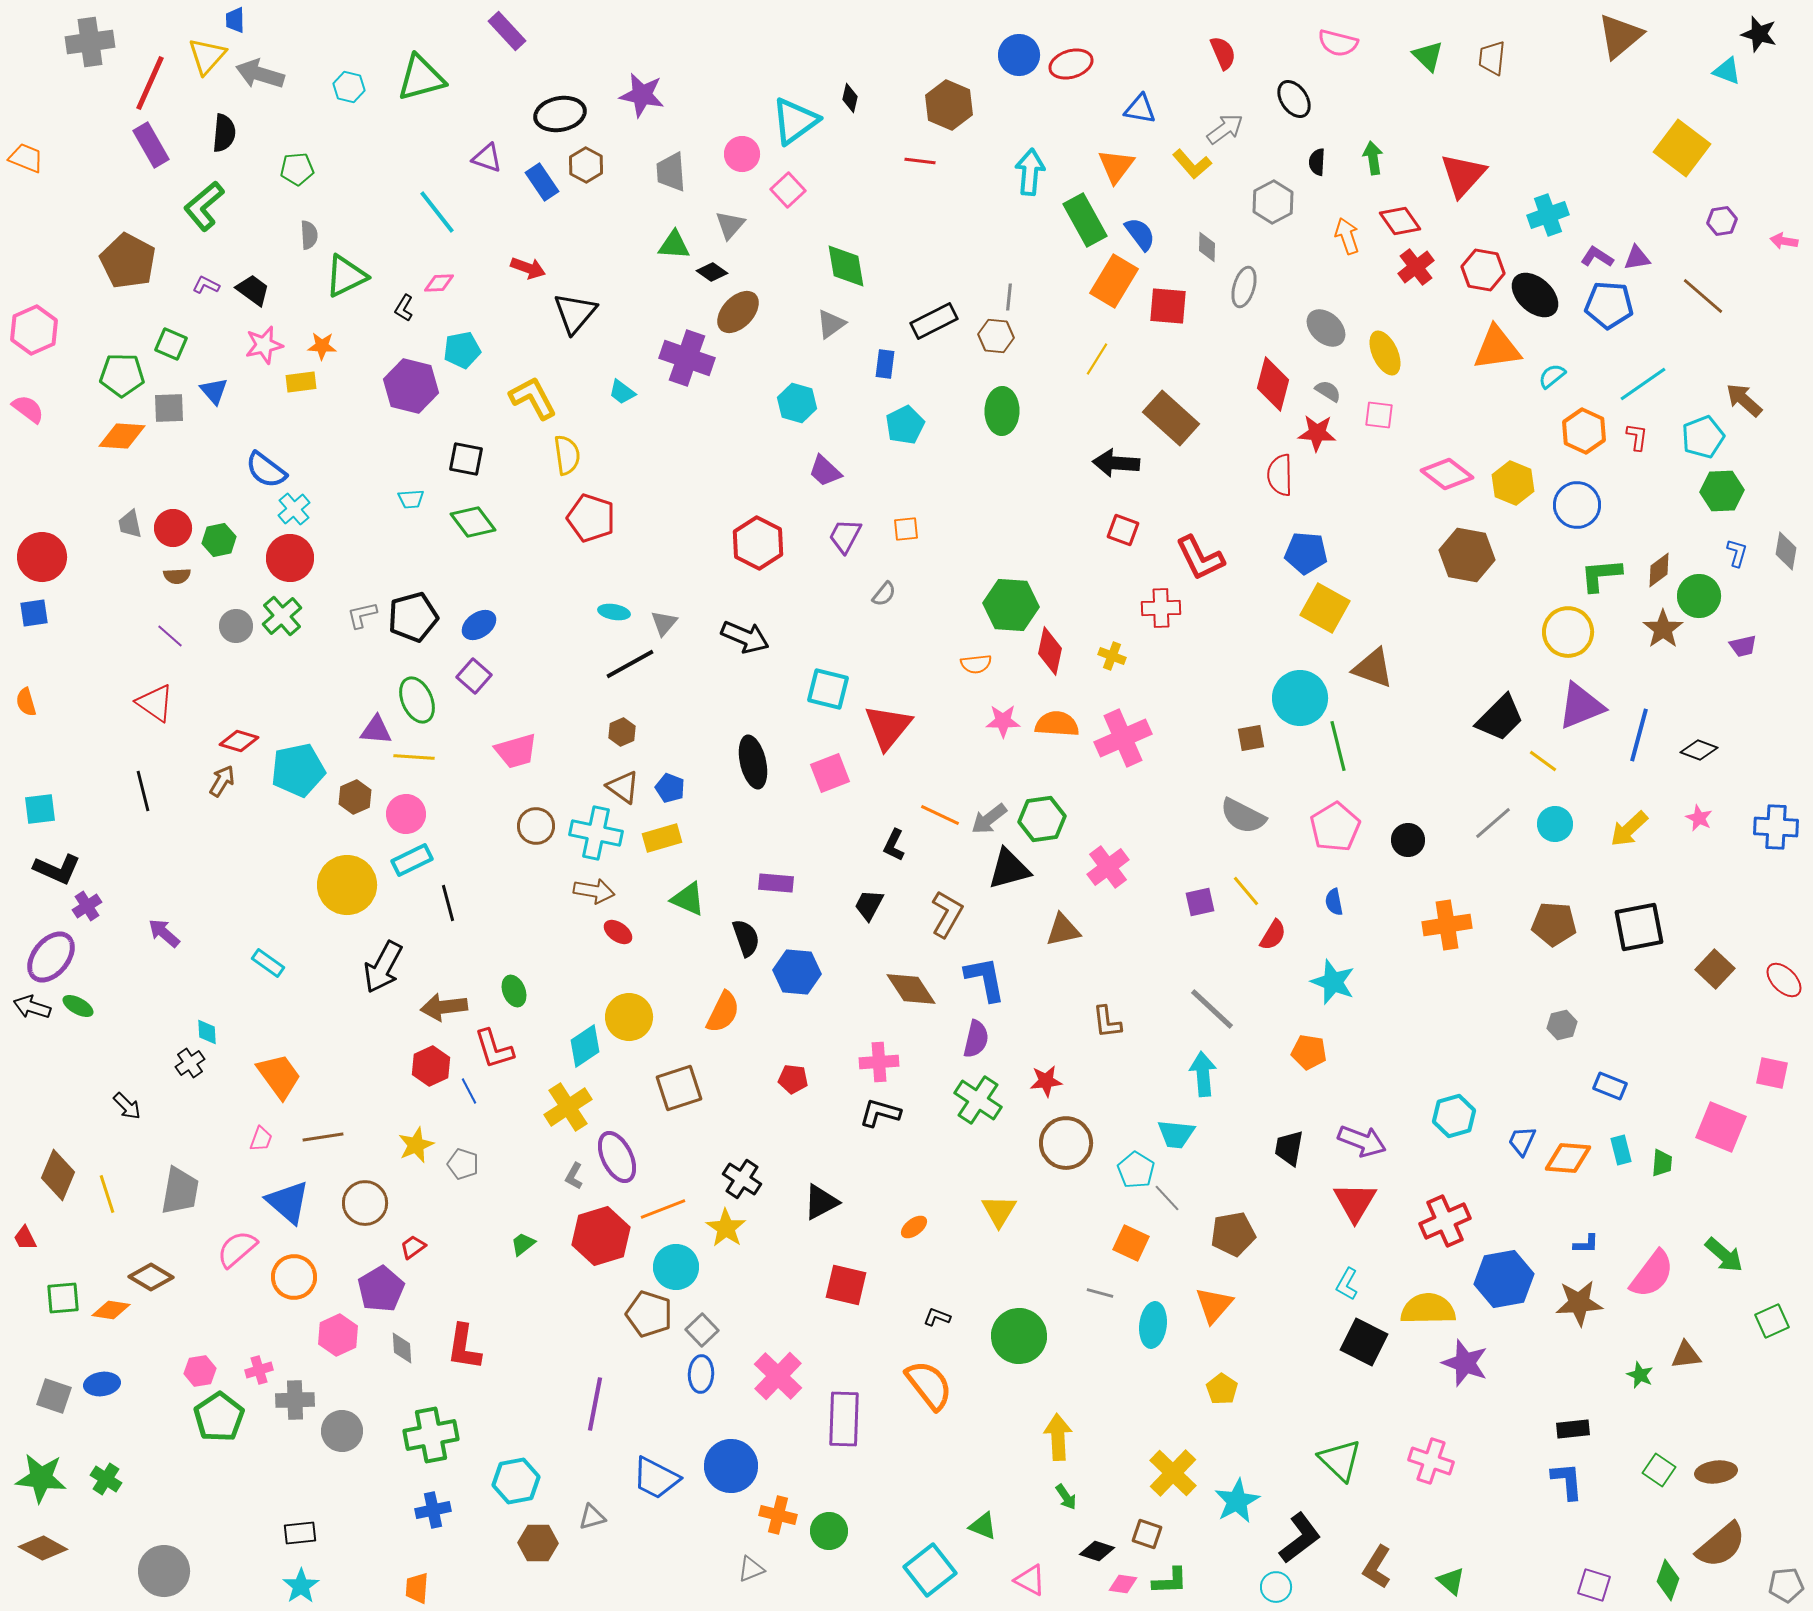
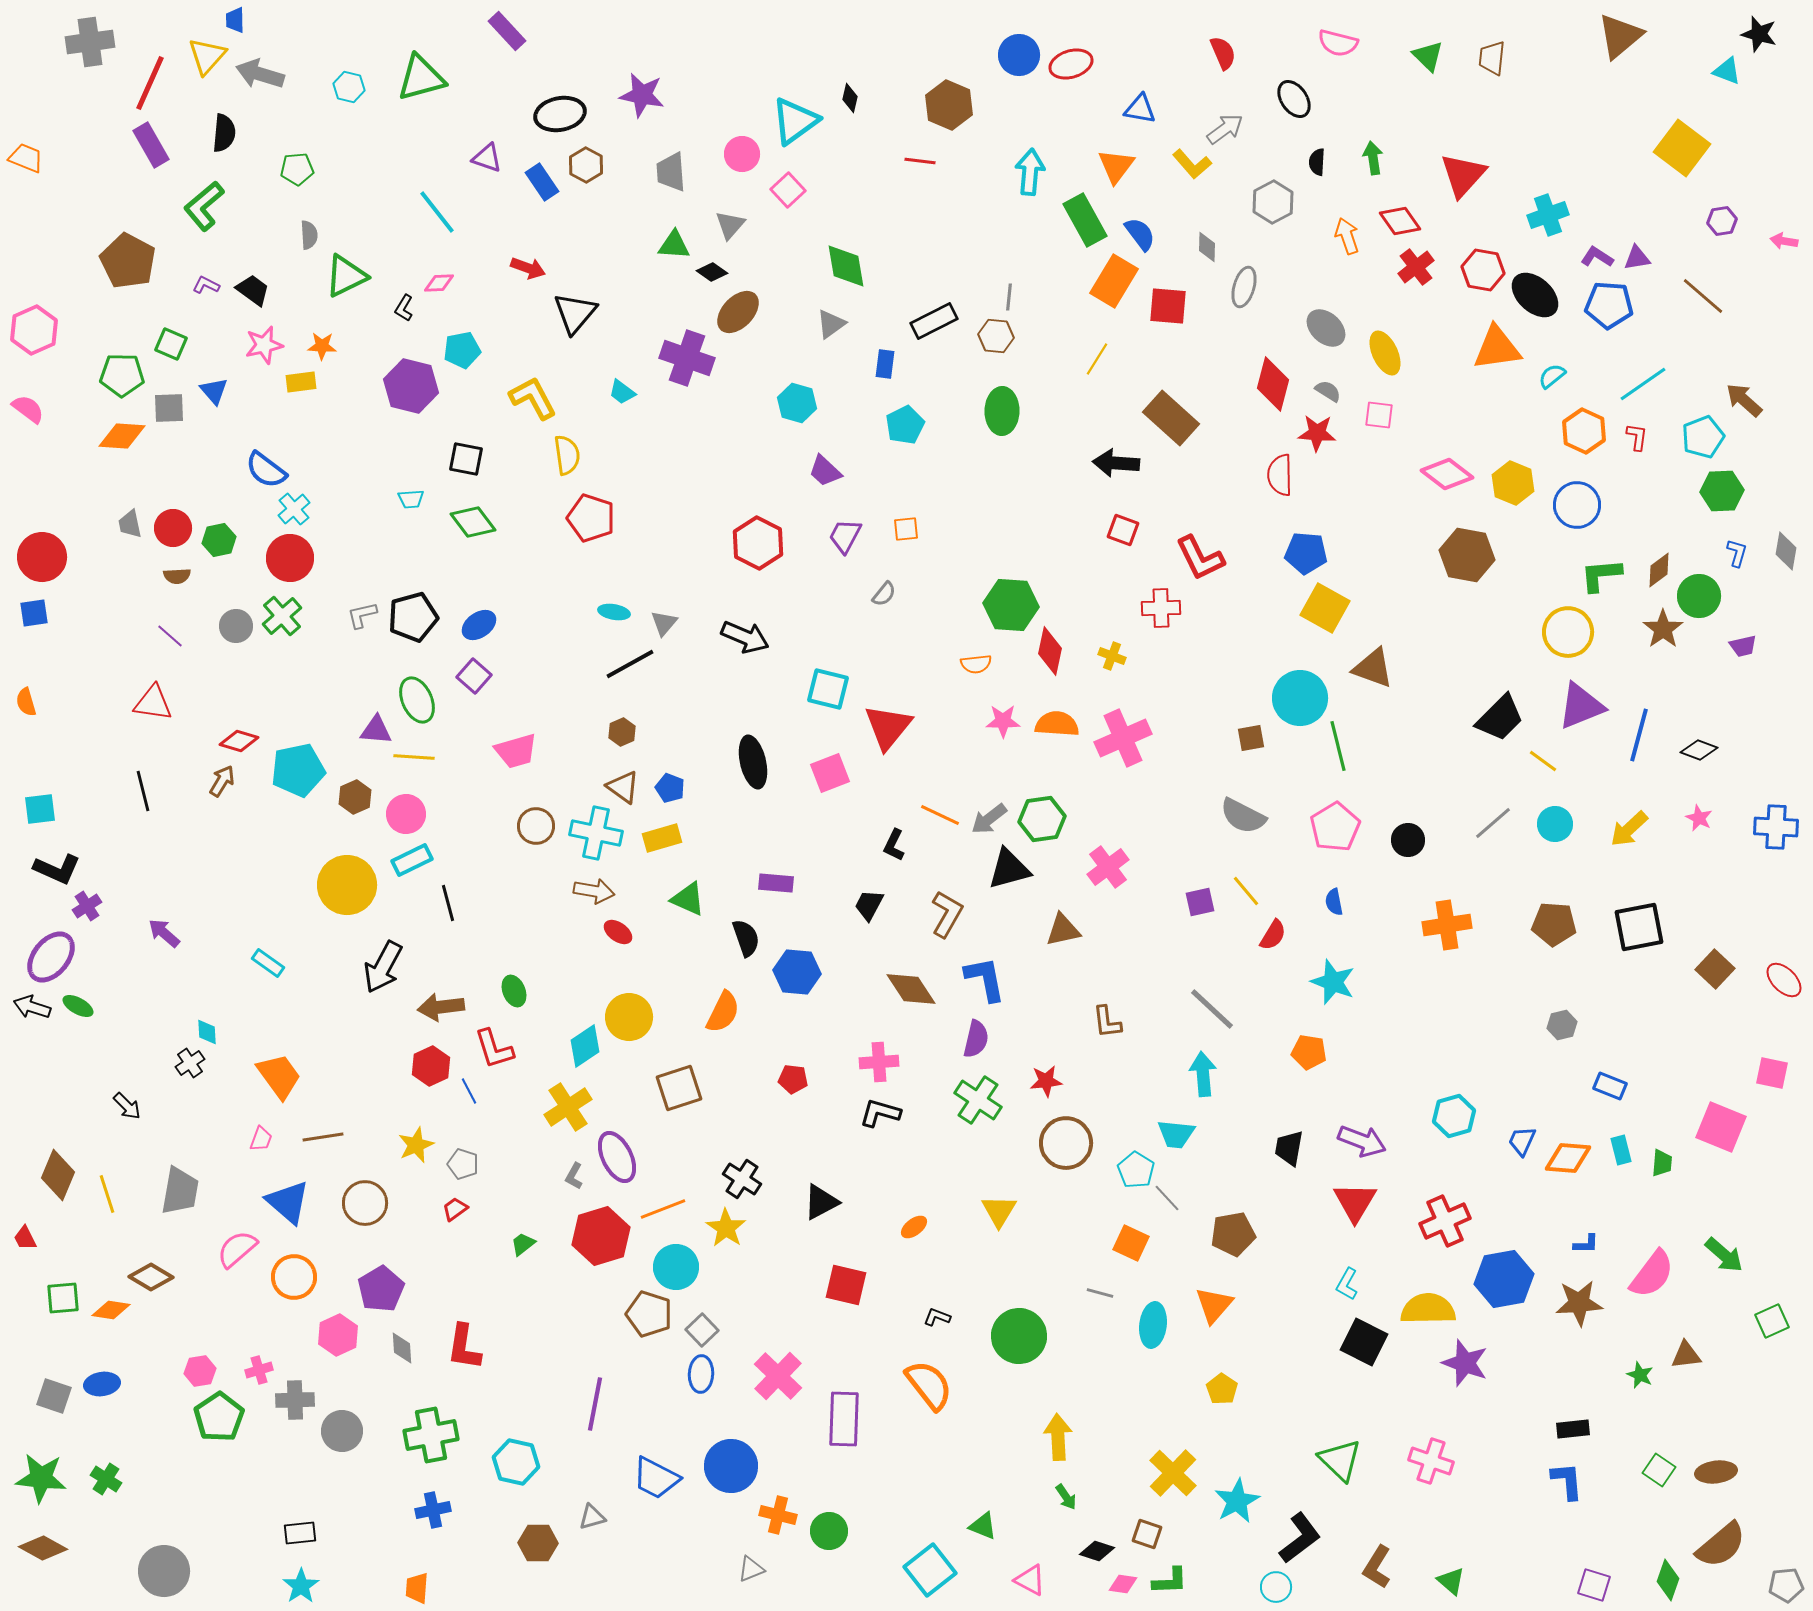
red triangle at (155, 703): moved 2 px left; rotated 27 degrees counterclockwise
brown arrow at (444, 1007): moved 3 px left
red trapezoid at (413, 1247): moved 42 px right, 38 px up
cyan hexagon at (516, 1481): moved 19 px up; rotated 24 degrees clockwise
